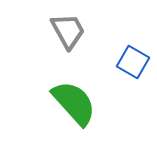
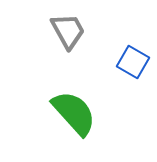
green semicircle: moved 10 px down
